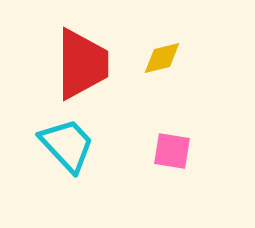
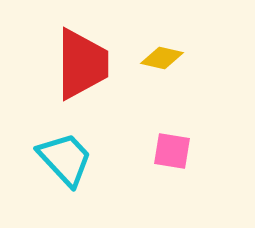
yellow diamond: rotated 27 degrees clockwise
cyan trapezoid: moved 2 px left, 14 px down
